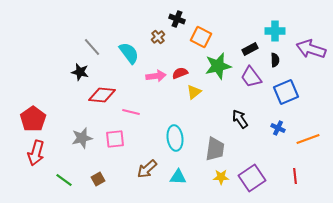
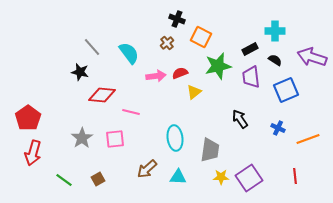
brown cross: moved 9 px right, 6 px down
purple arrow: moved 1 px right, 8 px down
black semicircle: rotated 56 degrees counterclockwise
purple trapezoid: rotated 30 degrees clockwise
blue square: moved 2 px up
red pentagon: moved 5 px left, 1 px up
gray star: rotated 20 degrees counterclockwise
gray trapezoid: moved 5 px left, 1 px down
red arrow: moved 3 px left
purple square: moved 3 px left
